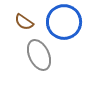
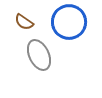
blue circle: moved 5 px right
